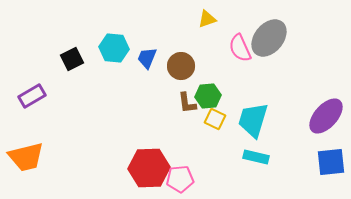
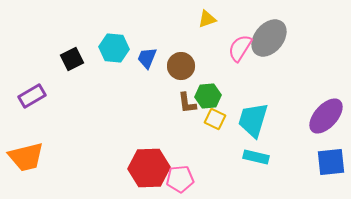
pink semicircle: rotated 56 degrees clockwise
